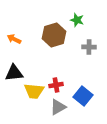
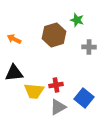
blue square: moved 1 px right, 2 px down
